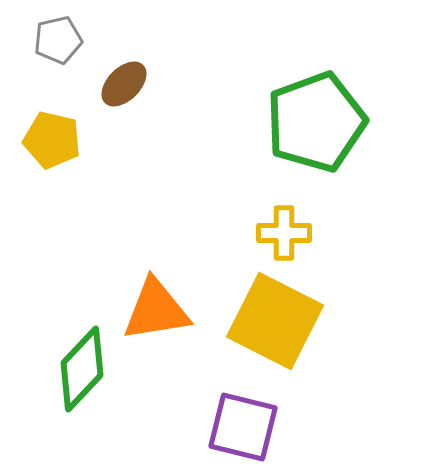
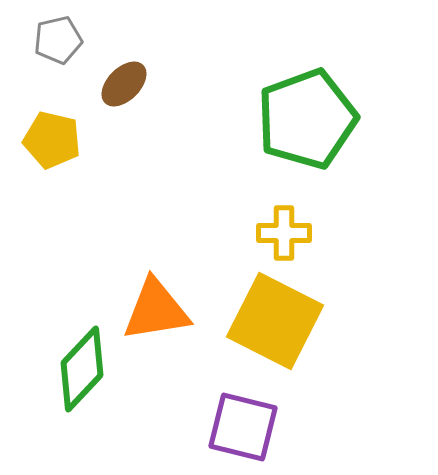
green pentagon: moved 9 px left, 3 px up
